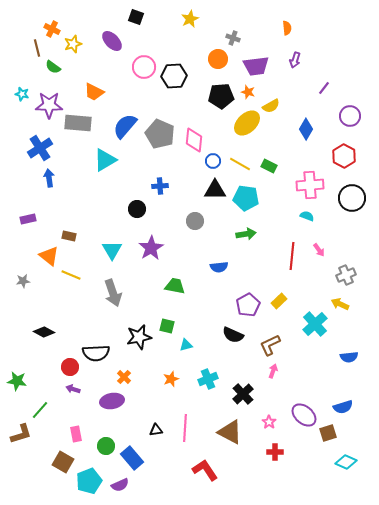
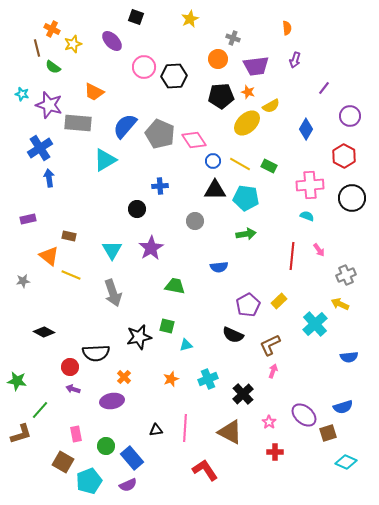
purple star at (49, 105): rotated 16 degrees clockwise
pink diamond at (194, 140): rotated 40 degrees counterclockwise
purple semicircle at (120, 485): moved 8 px right
